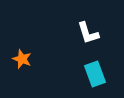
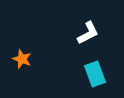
white L-shape: rotated 100 degrees counterclockwise
